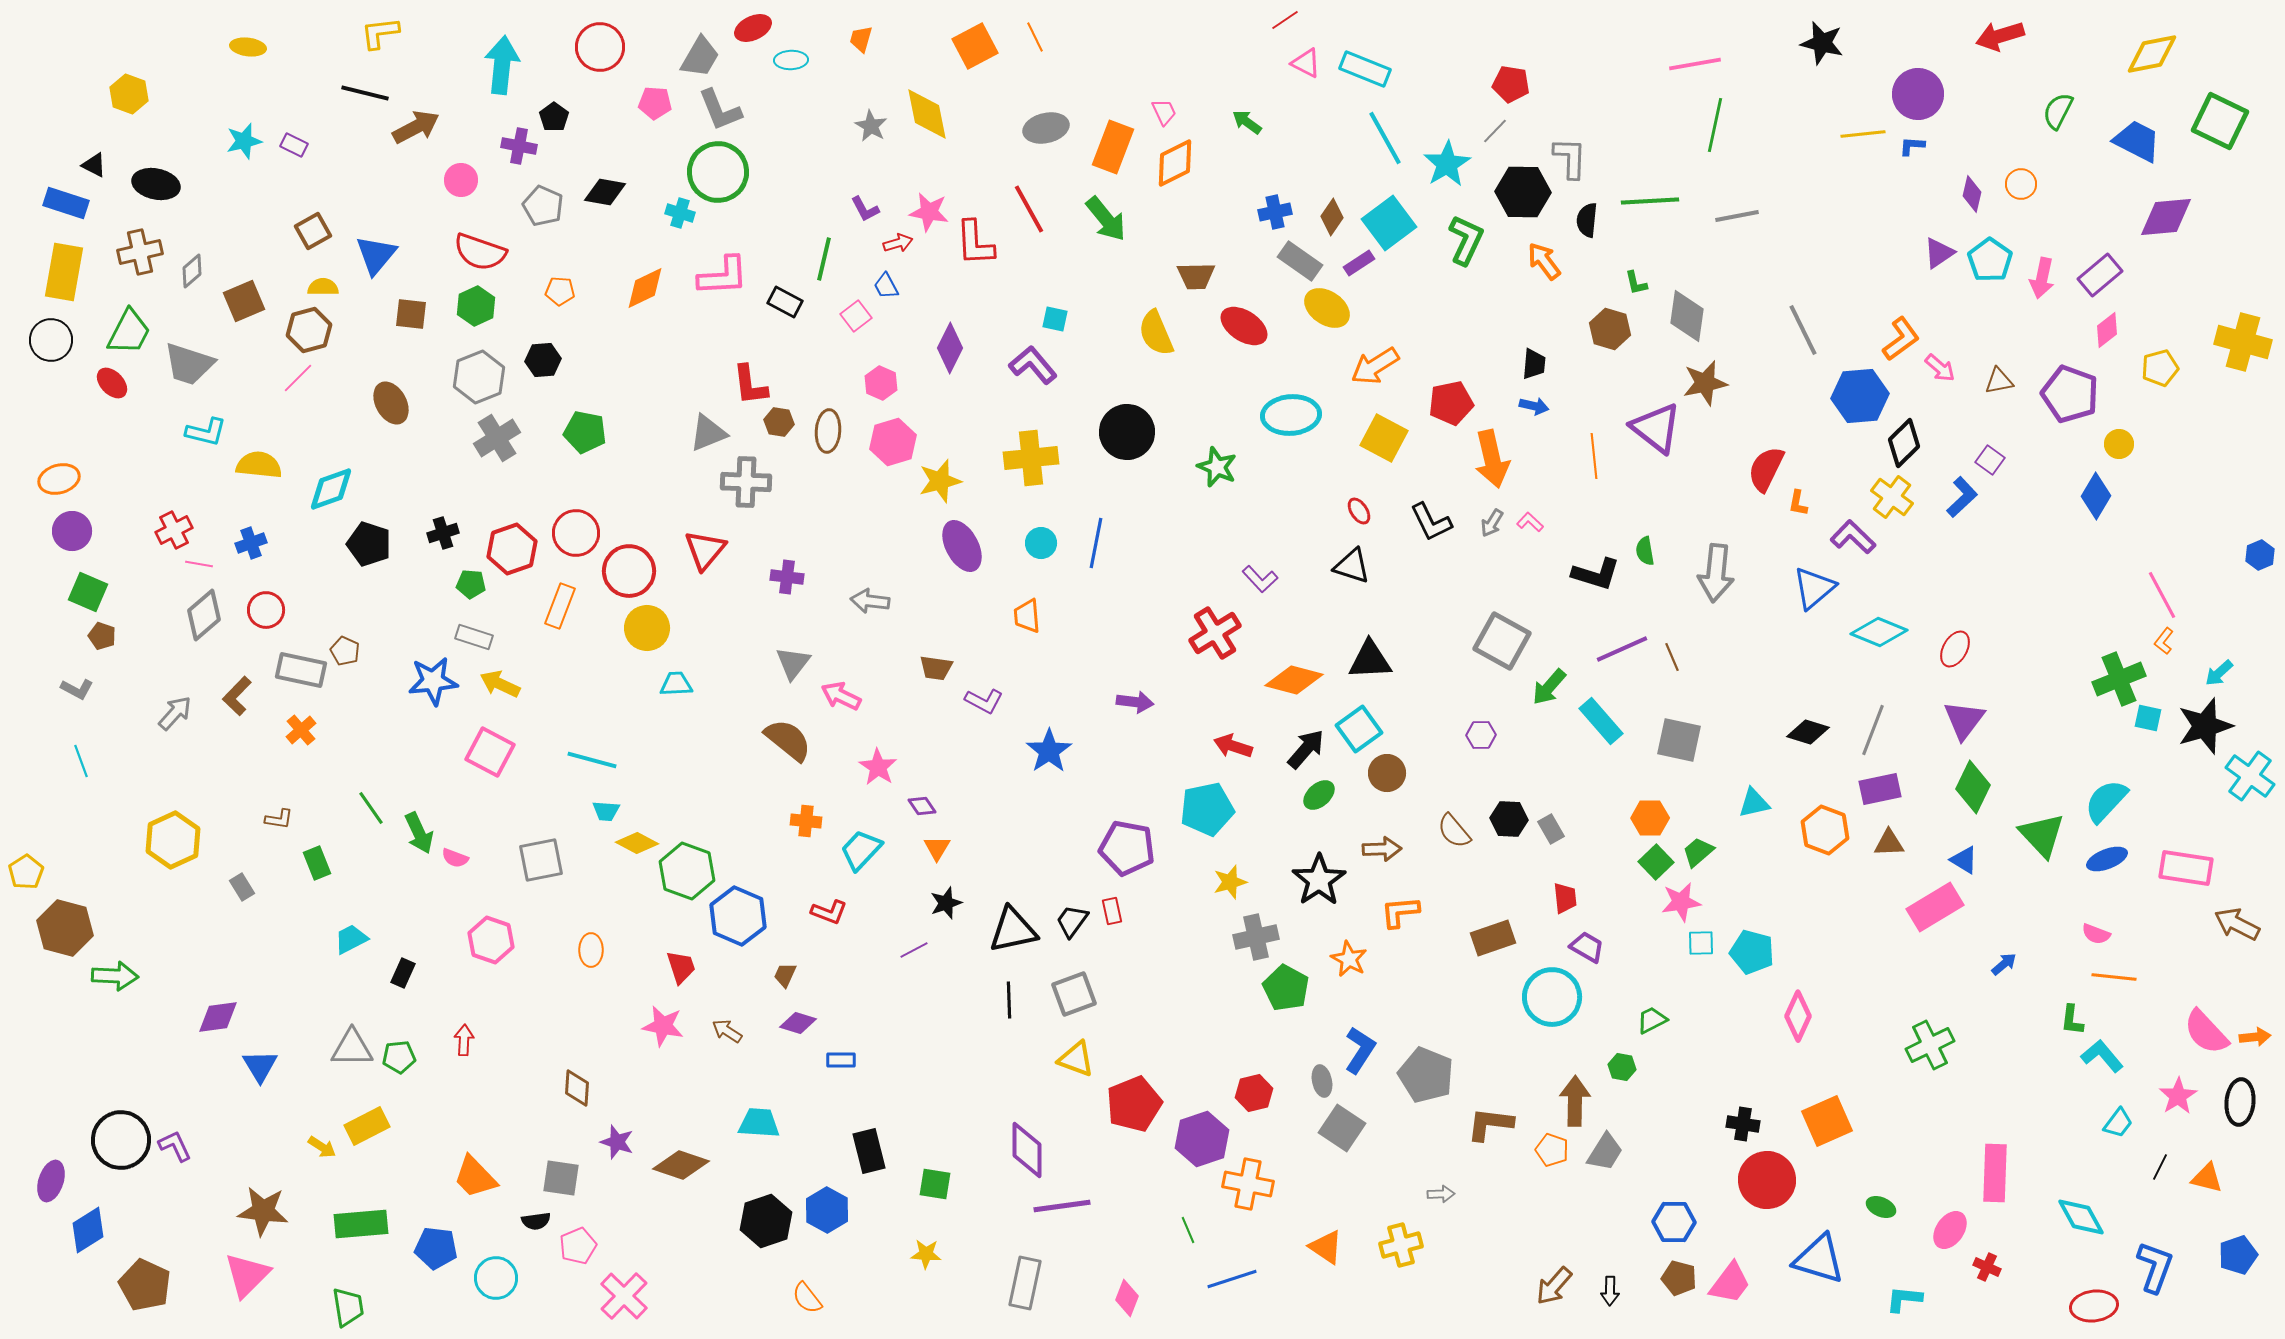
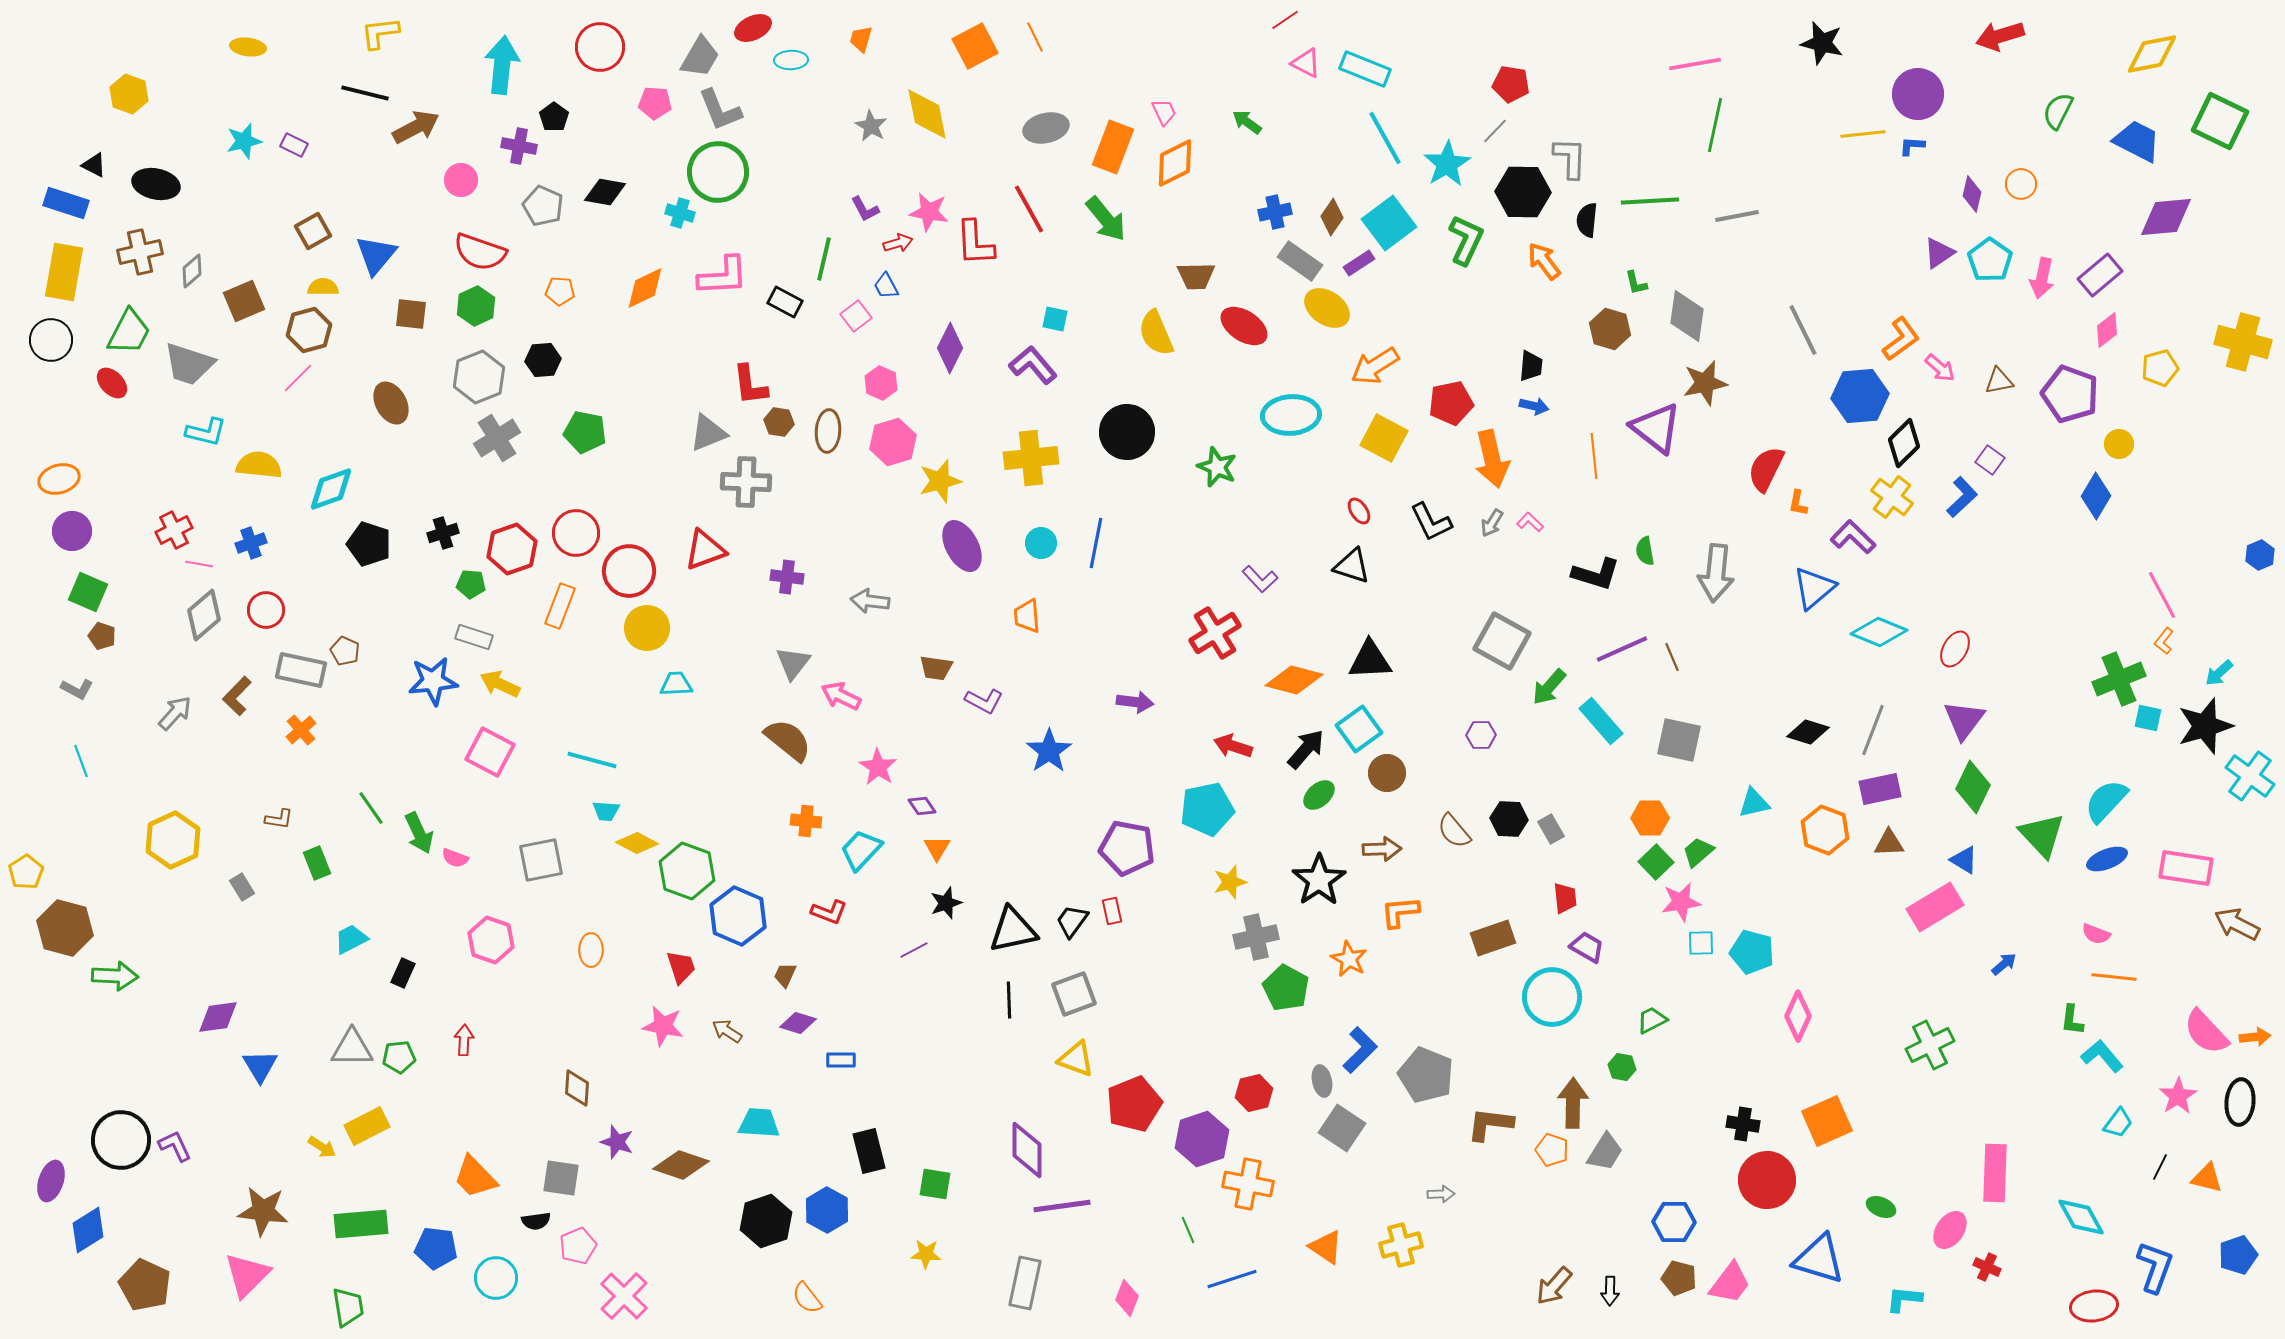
black trapezoid at (1534, 364): moved 3 px left, 2 px down
red triangle at (705, 550): rotated 30 degrees clockwise
blue L-shape at (1360, 1050): rotated 12 degrees clockwise
brown arrow at (1575, 1101): moved 2 px left, 2 px down
